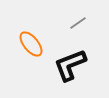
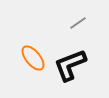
orange ellipse: moved 2 px right, 14 px down
